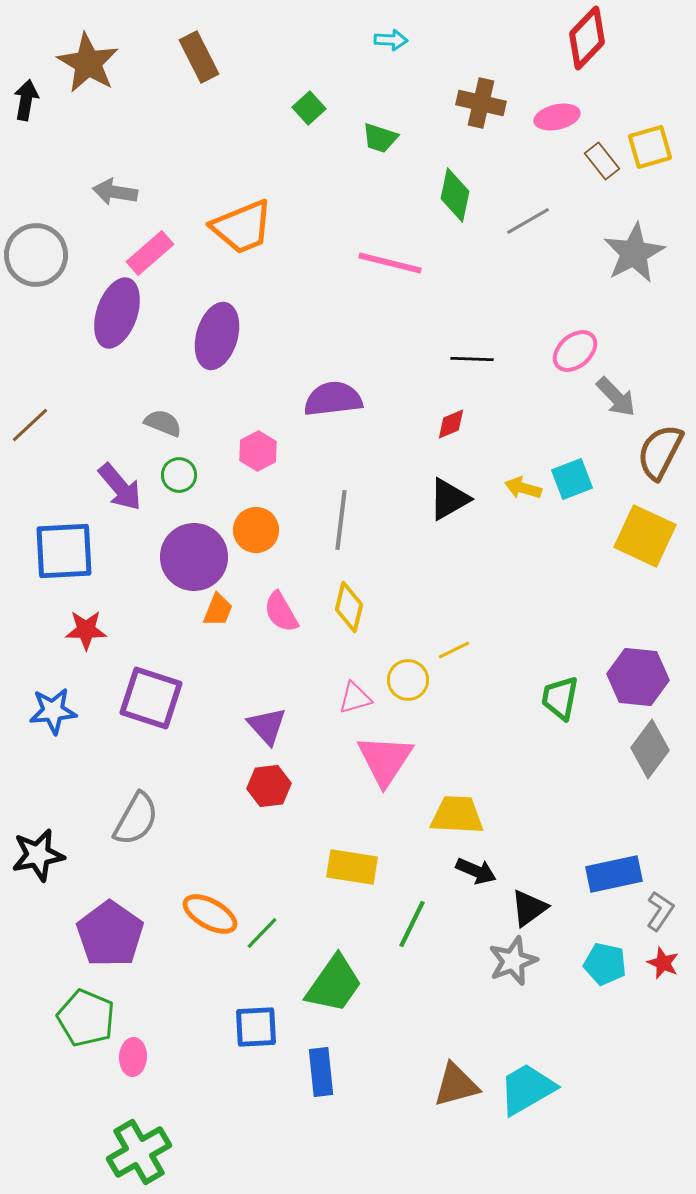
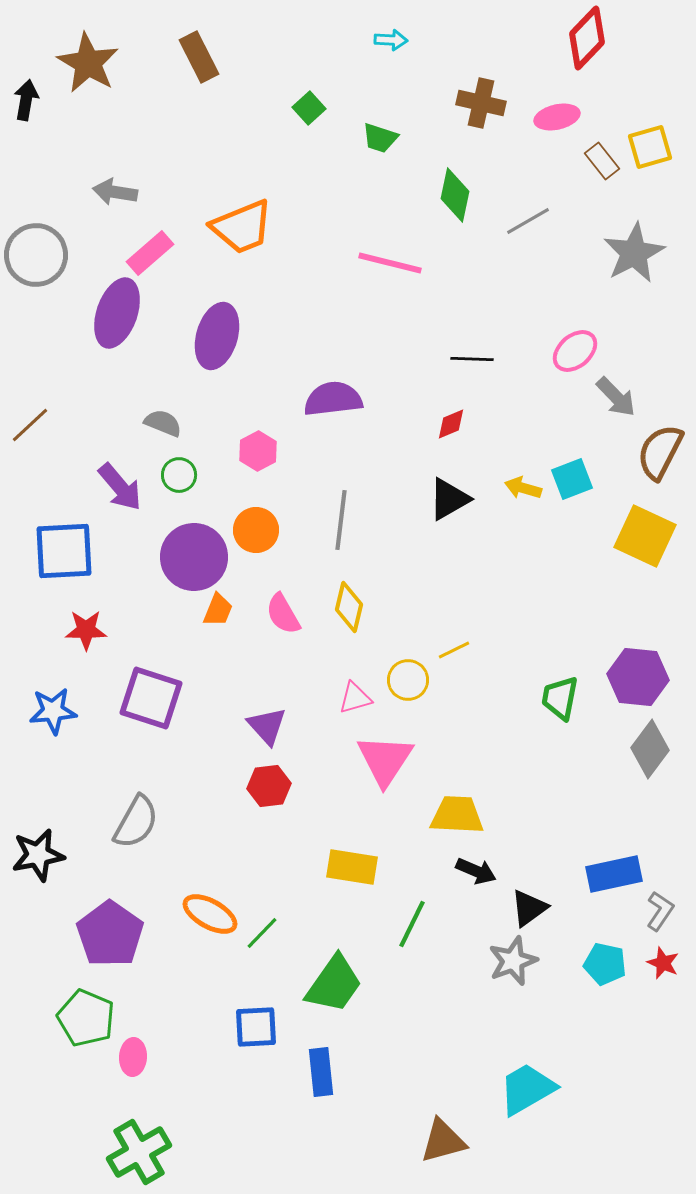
pink semicircle at (281, 612): moved 2 px right, 2 px down
gray semicircle at (136, 819): moved 3 px down
brown triangle at (456, 1085): moved 13 px left, 56 px down
